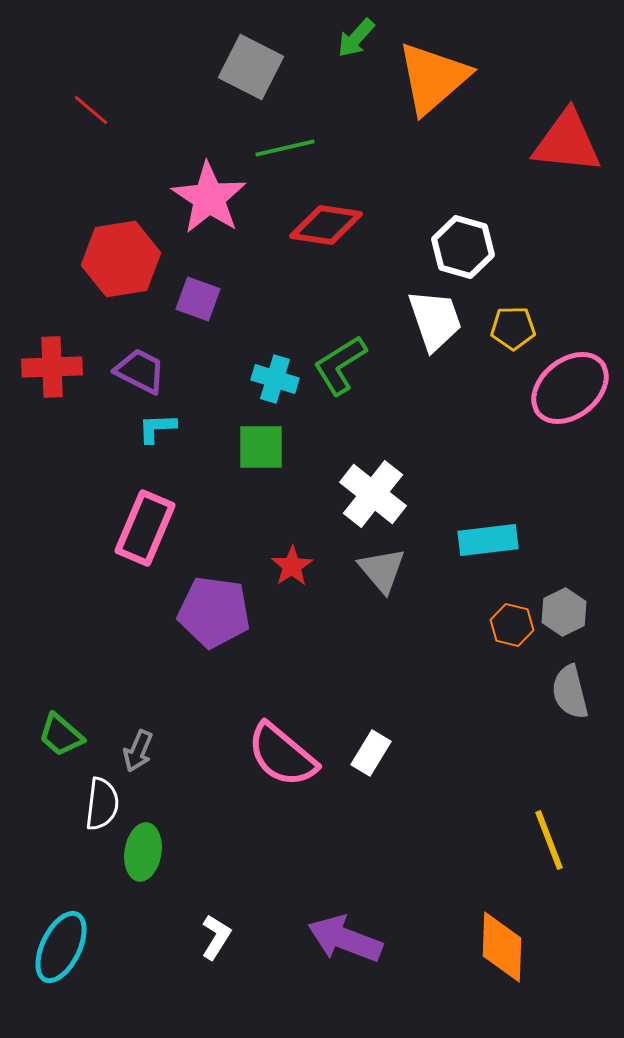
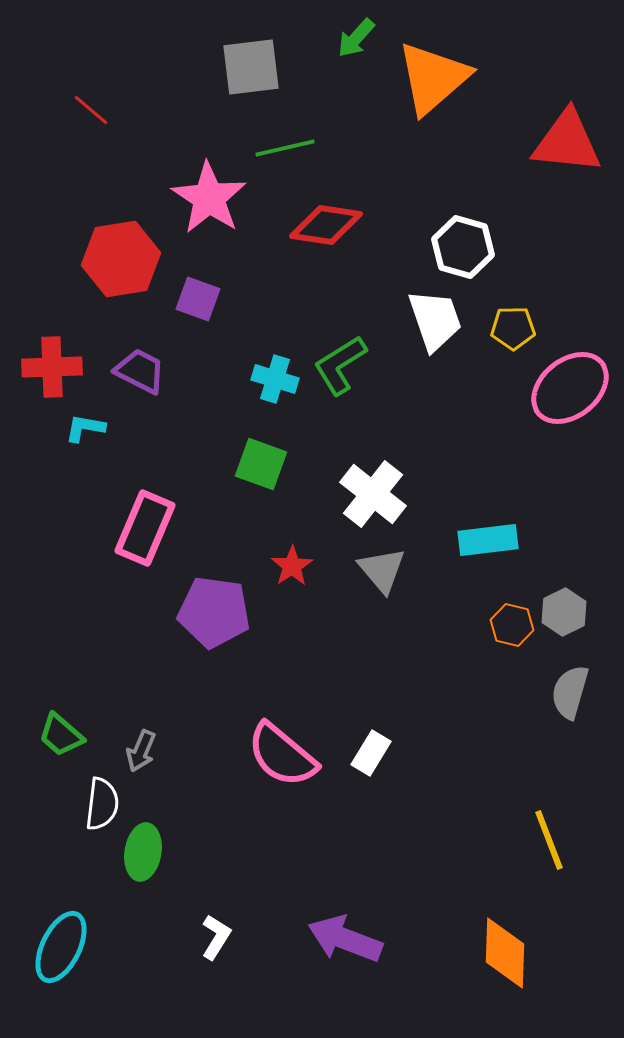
gray square: rotated 34 degrees counterclockwise
cyan L-shape: moved 72 px left; rotated 12 degrees clockwise
green square: moved 17 px down; rotated 20 degrees clockwise
gray semicircle: rotated 30 degrees clockwise
gray arrow: moved 3 px right
orange diamond: moved 3 px right, 6 px down
